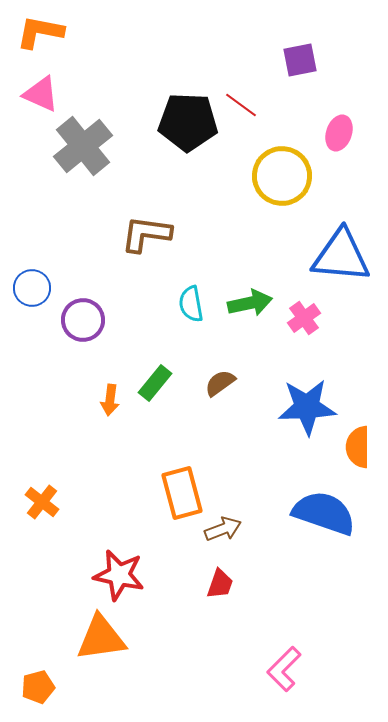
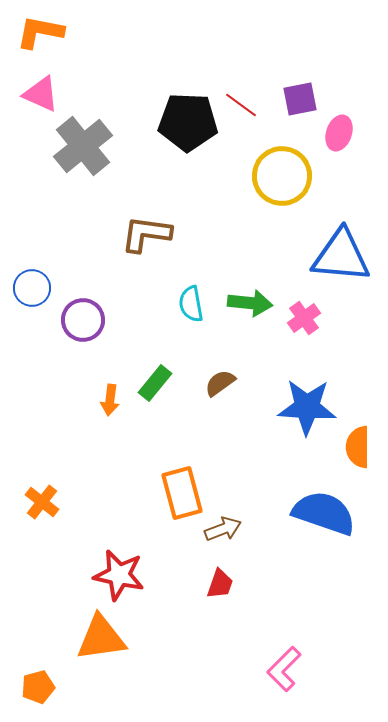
purple square: moved 39 px down
green arrow: rotated 18 degrees clockwise
blue star: rotated 6 degrees clockwise
